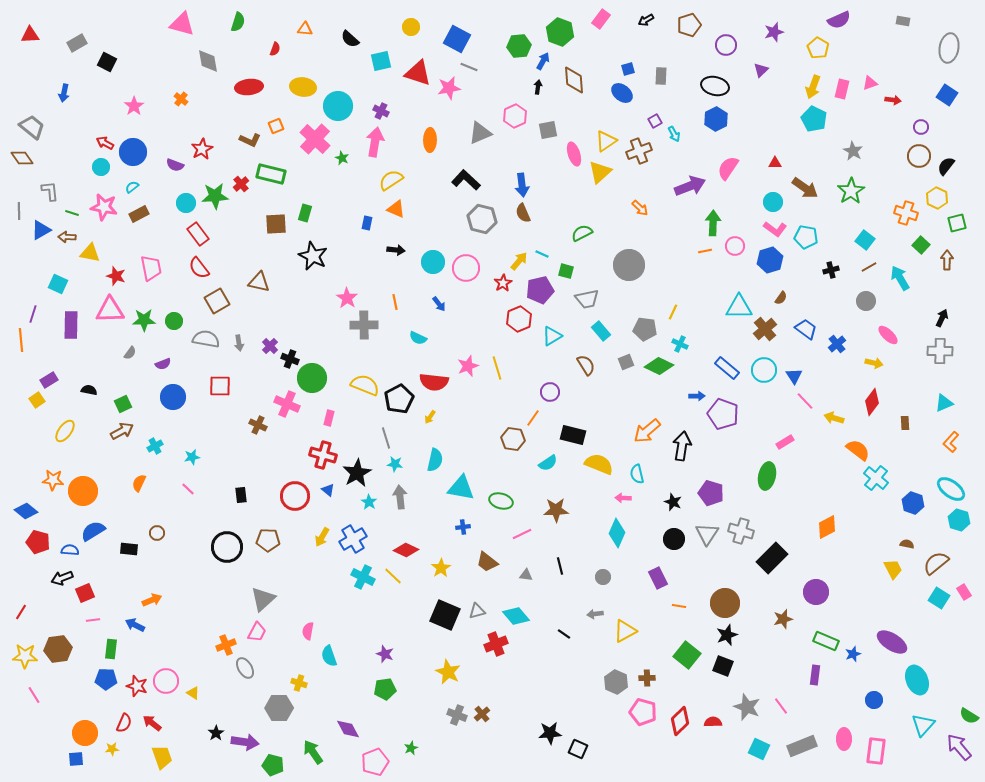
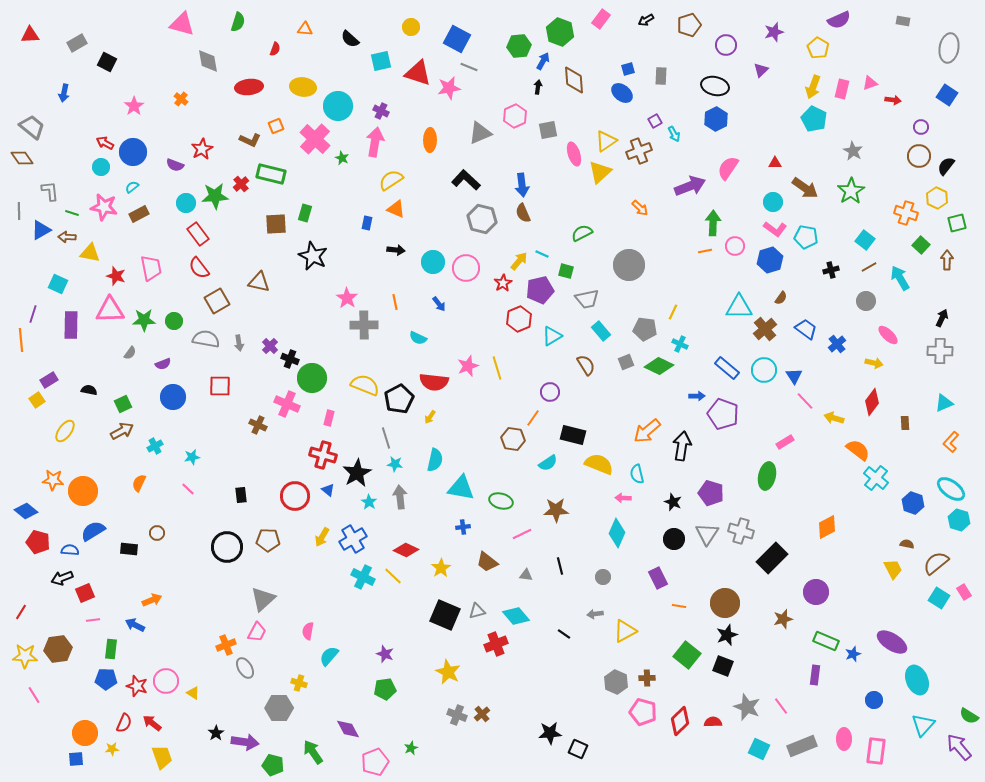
cyan semicircle at (329, 656): rotated 60 degrees clockwise
